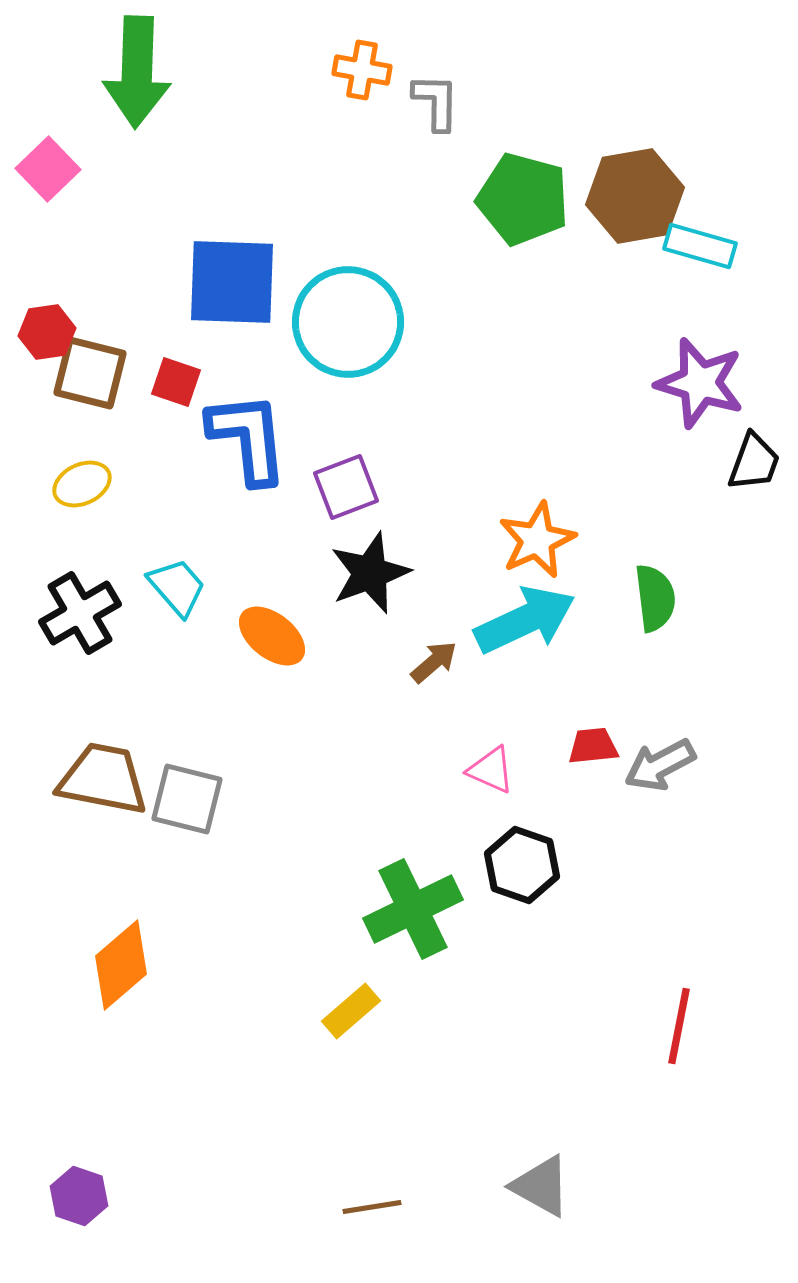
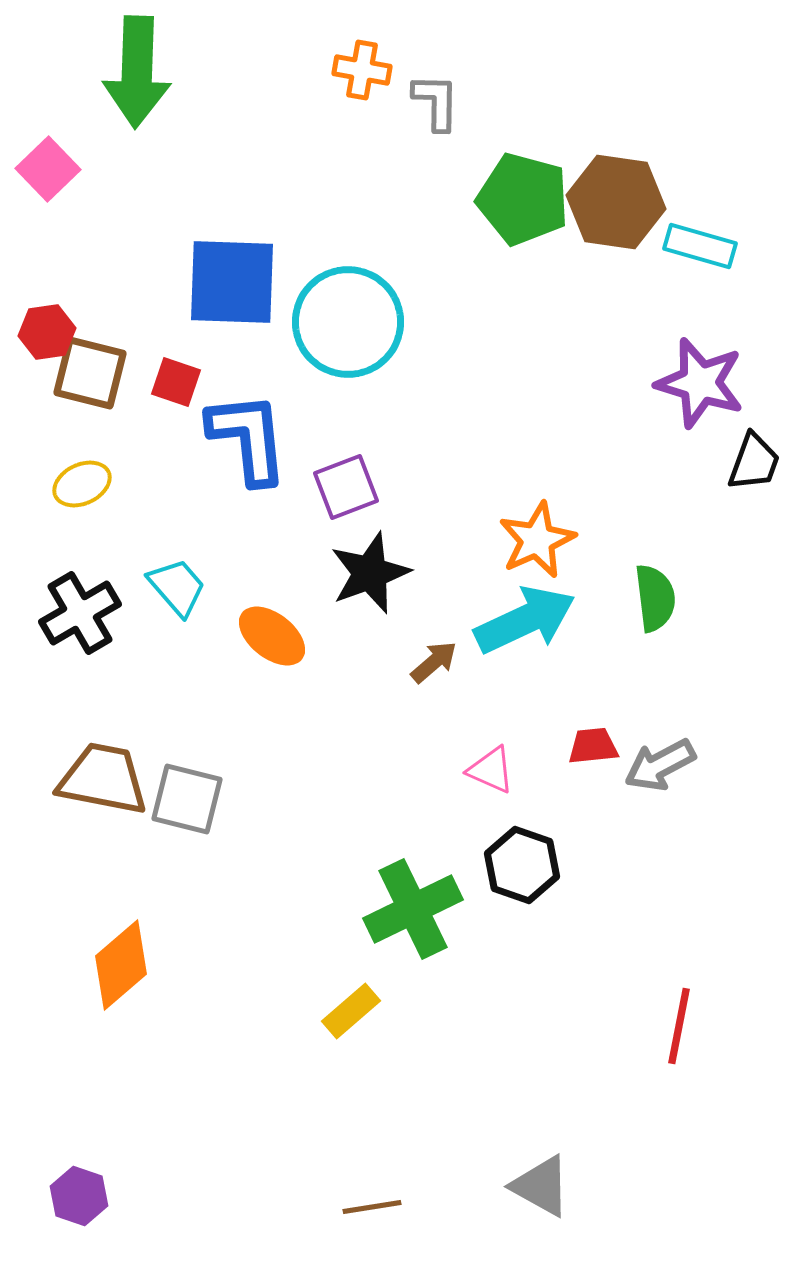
brown hexagon: moved 19 px left, 6 px down; rotated 18 degrees clockwise
